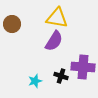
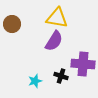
purple cross: moved 3 px up
